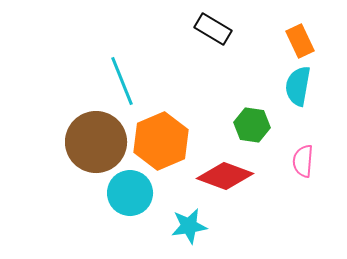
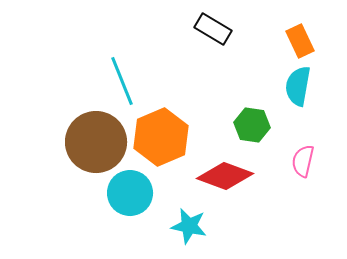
orange hexagon: moved 4 px up
pink semicircle: rotated 8 degrees clockwise
cyan star: rotated 21 degrees clockwise
